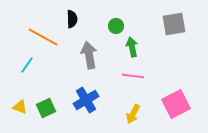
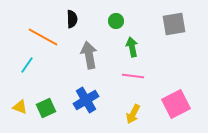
green circle: moved 5 px up
